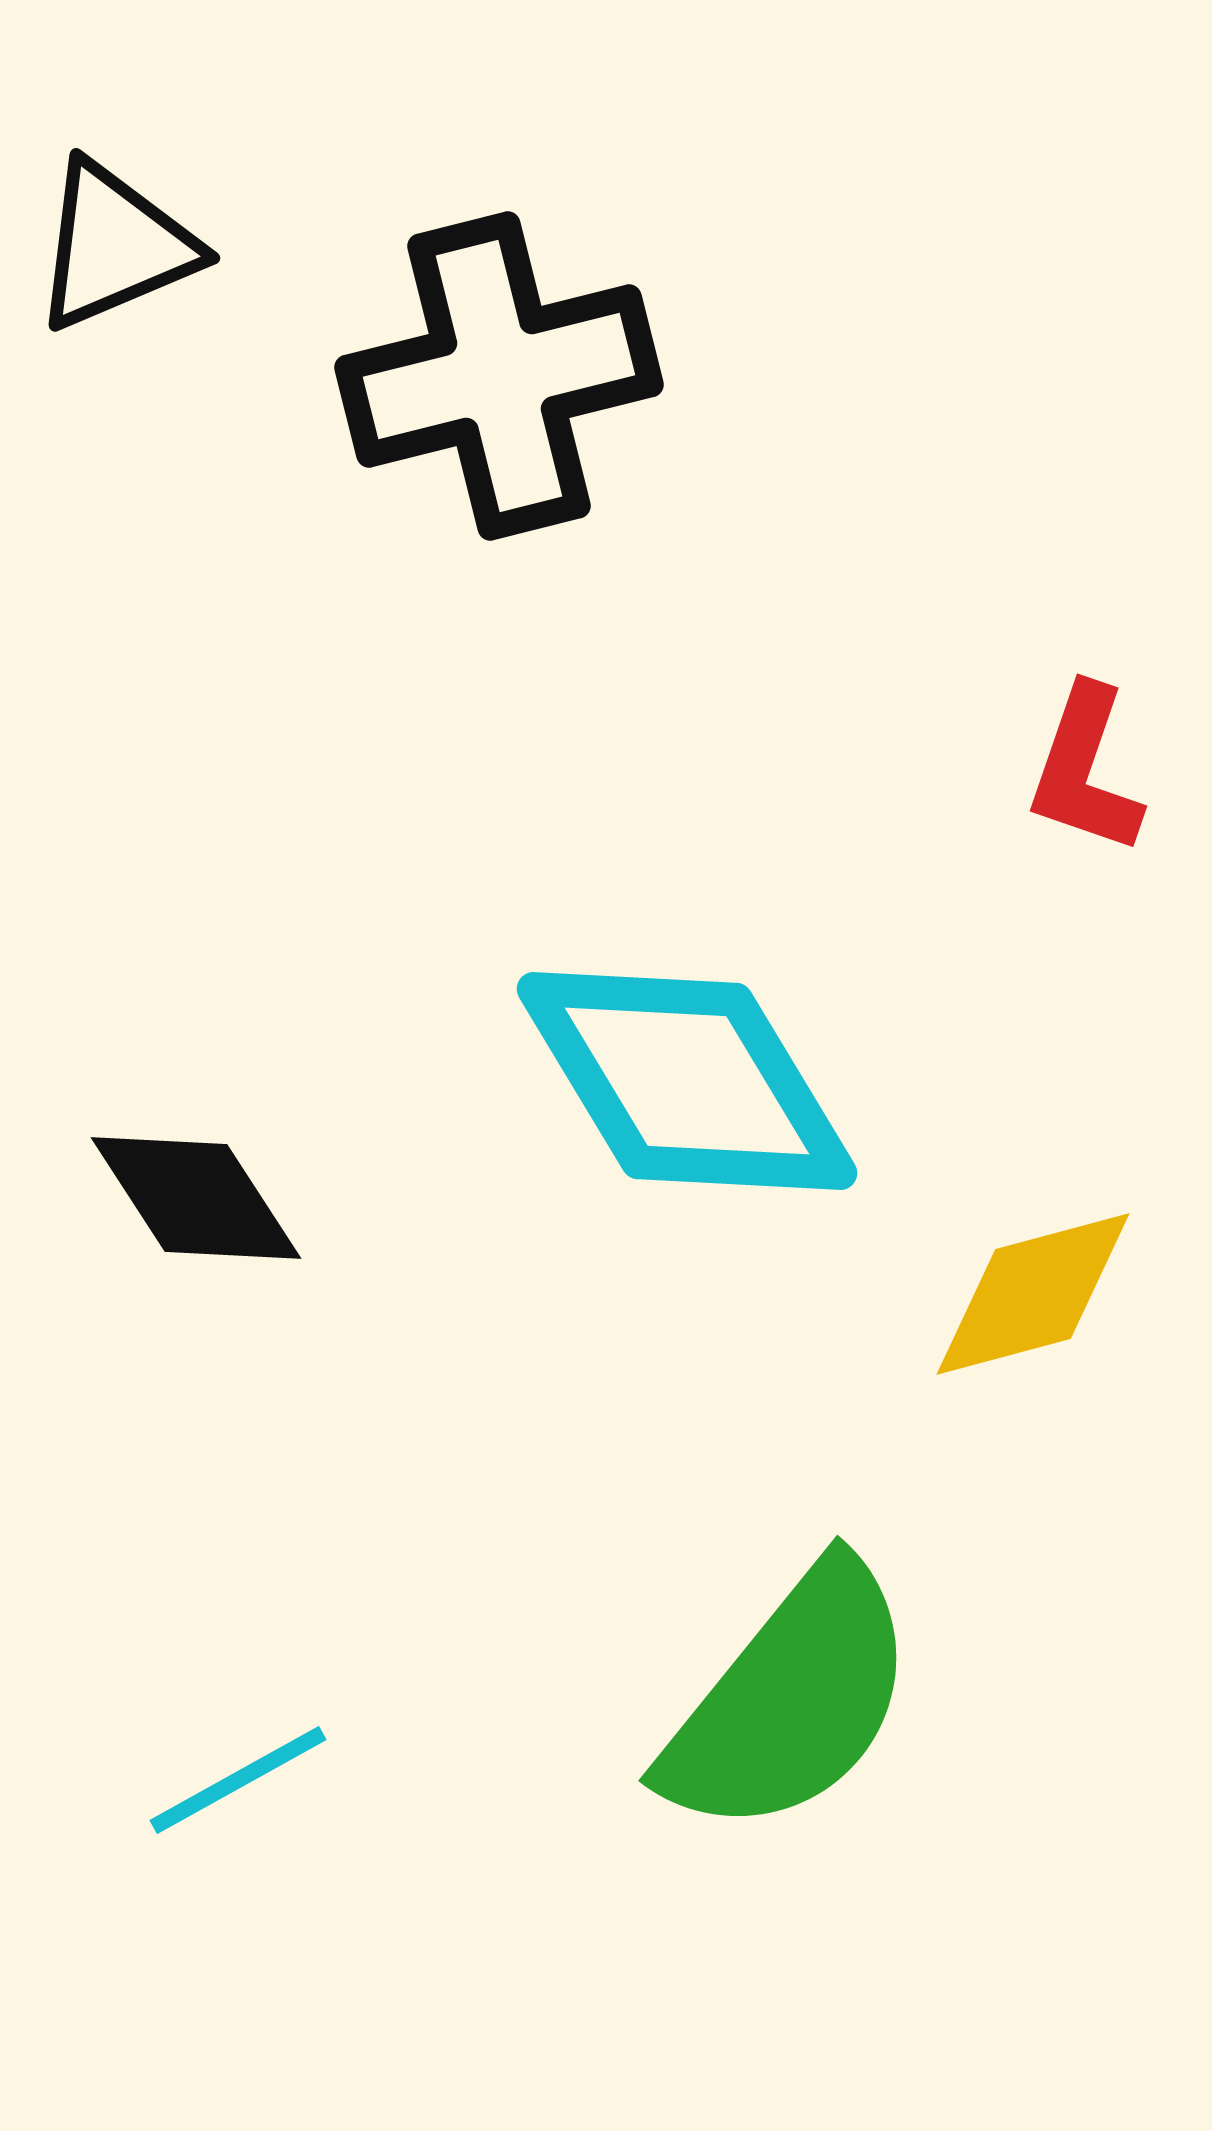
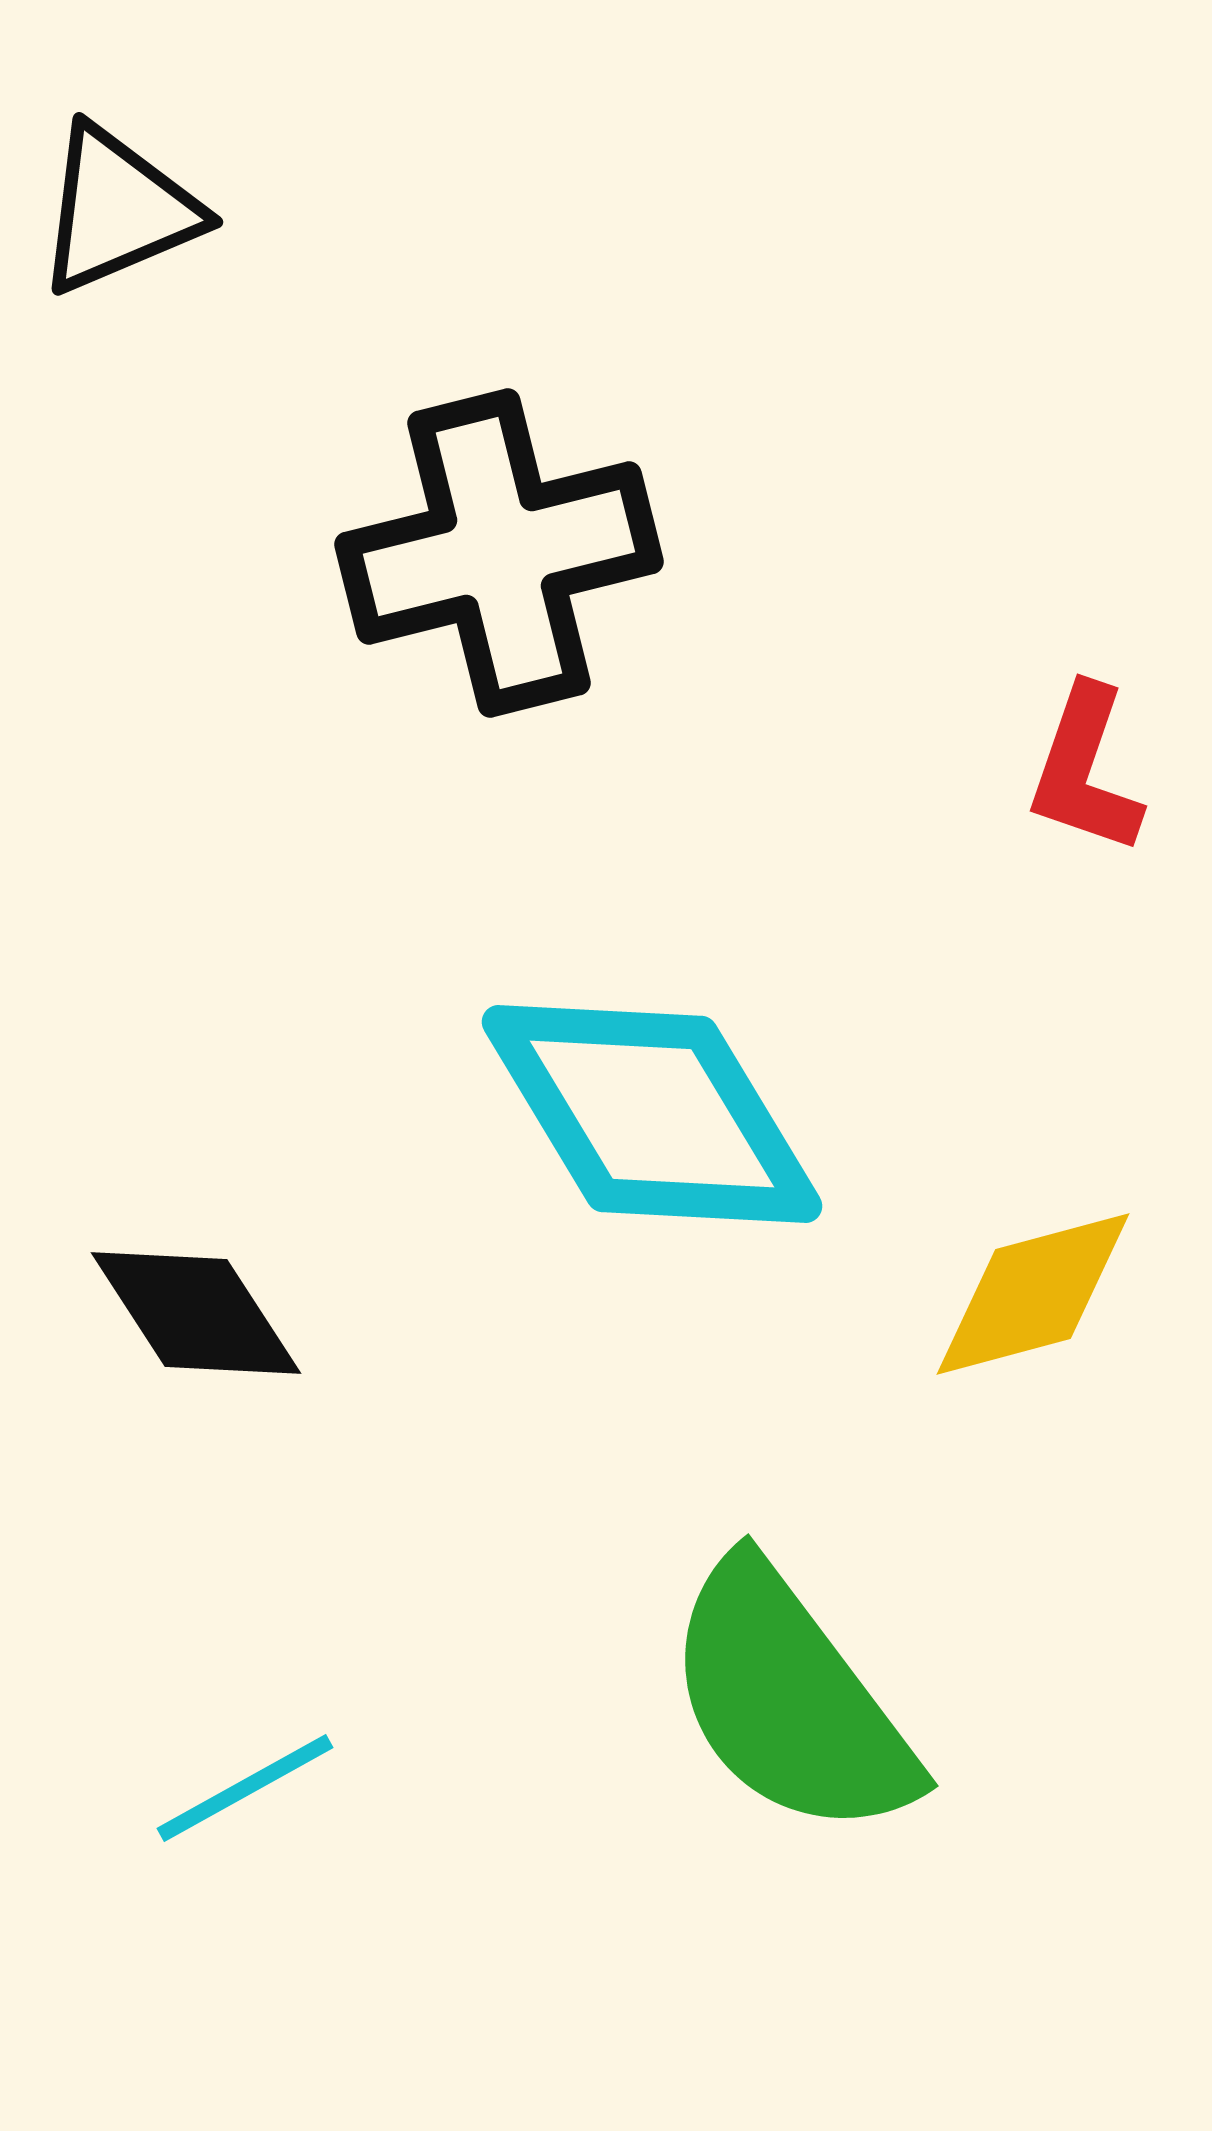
black triangle: moved 3 px right, 36 px up
black cross: moved 177 px down
cyan diamond: moved 35 px left, 33 px down
black diamond: moved 115 px down
green semicircle: rotated 104 degrees clockwise
cyan line: moved 7 px right, 8 px down
